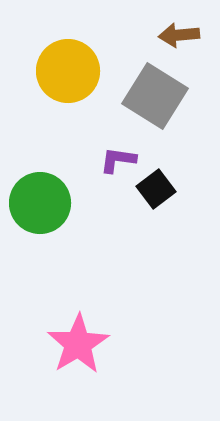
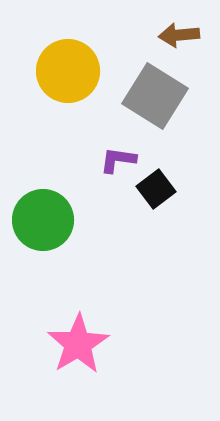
green circle: moved 3 px right, 17 px down
